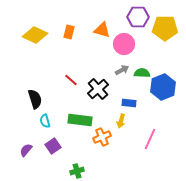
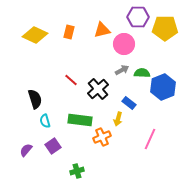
orange triangle: rotated 30 degrees counterclockwise
blue rectangle: rotated 32 degrees clockwise
yellow arrow: moved 3 px left, 2 px up
